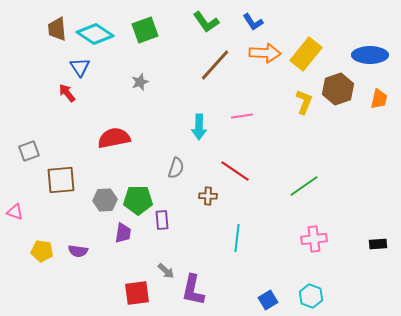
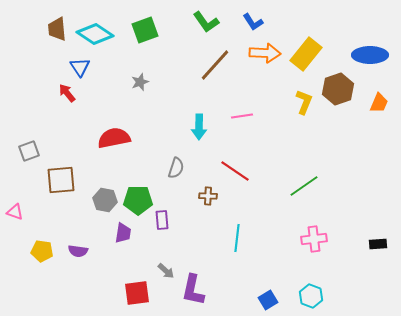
orange trapezoid: moved 4 px down; rotated 10 degrees clockwise
gray hexagon: rotated 15 degrees clockwise
